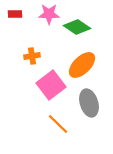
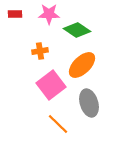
green diamond: moved 3 px down
orange cross: moved 8 px right, 5 px up
